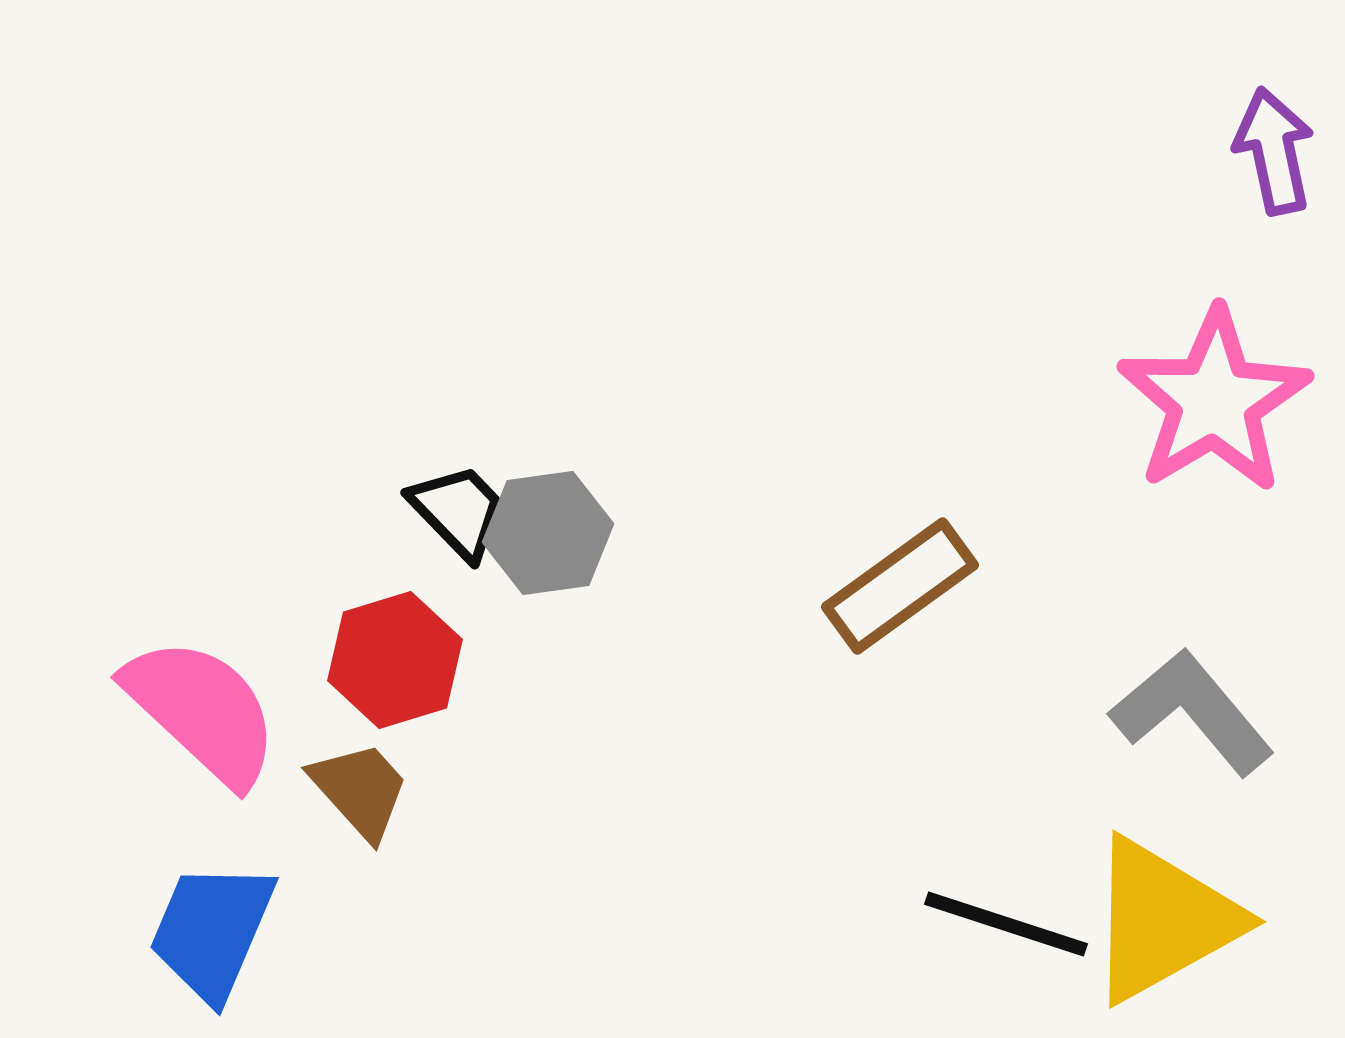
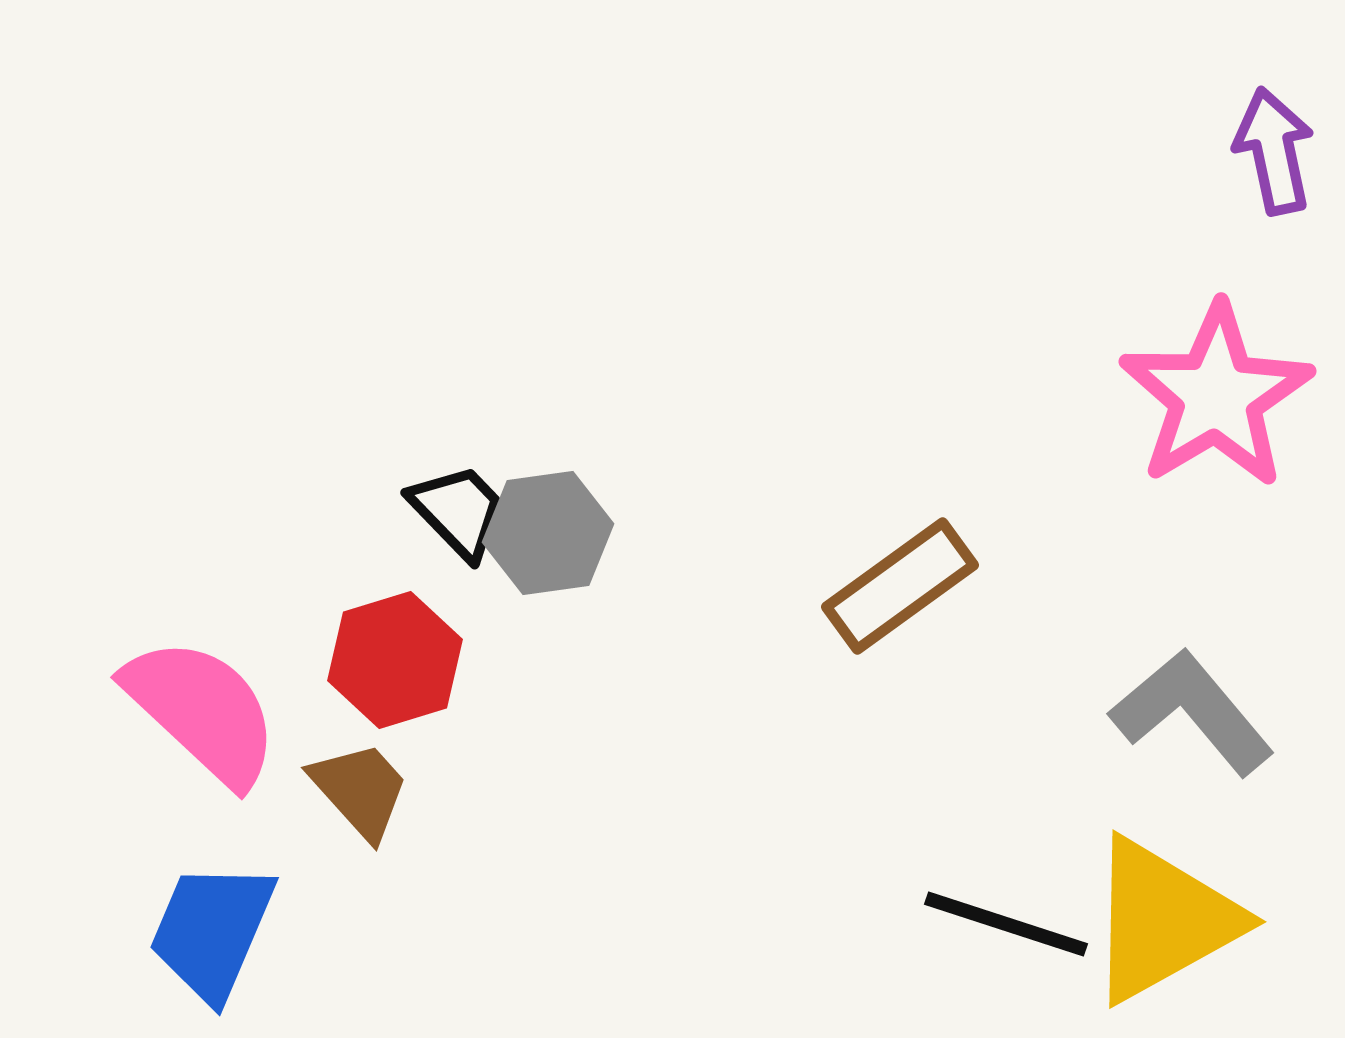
pink star: moved 2 px right, 5 px up
